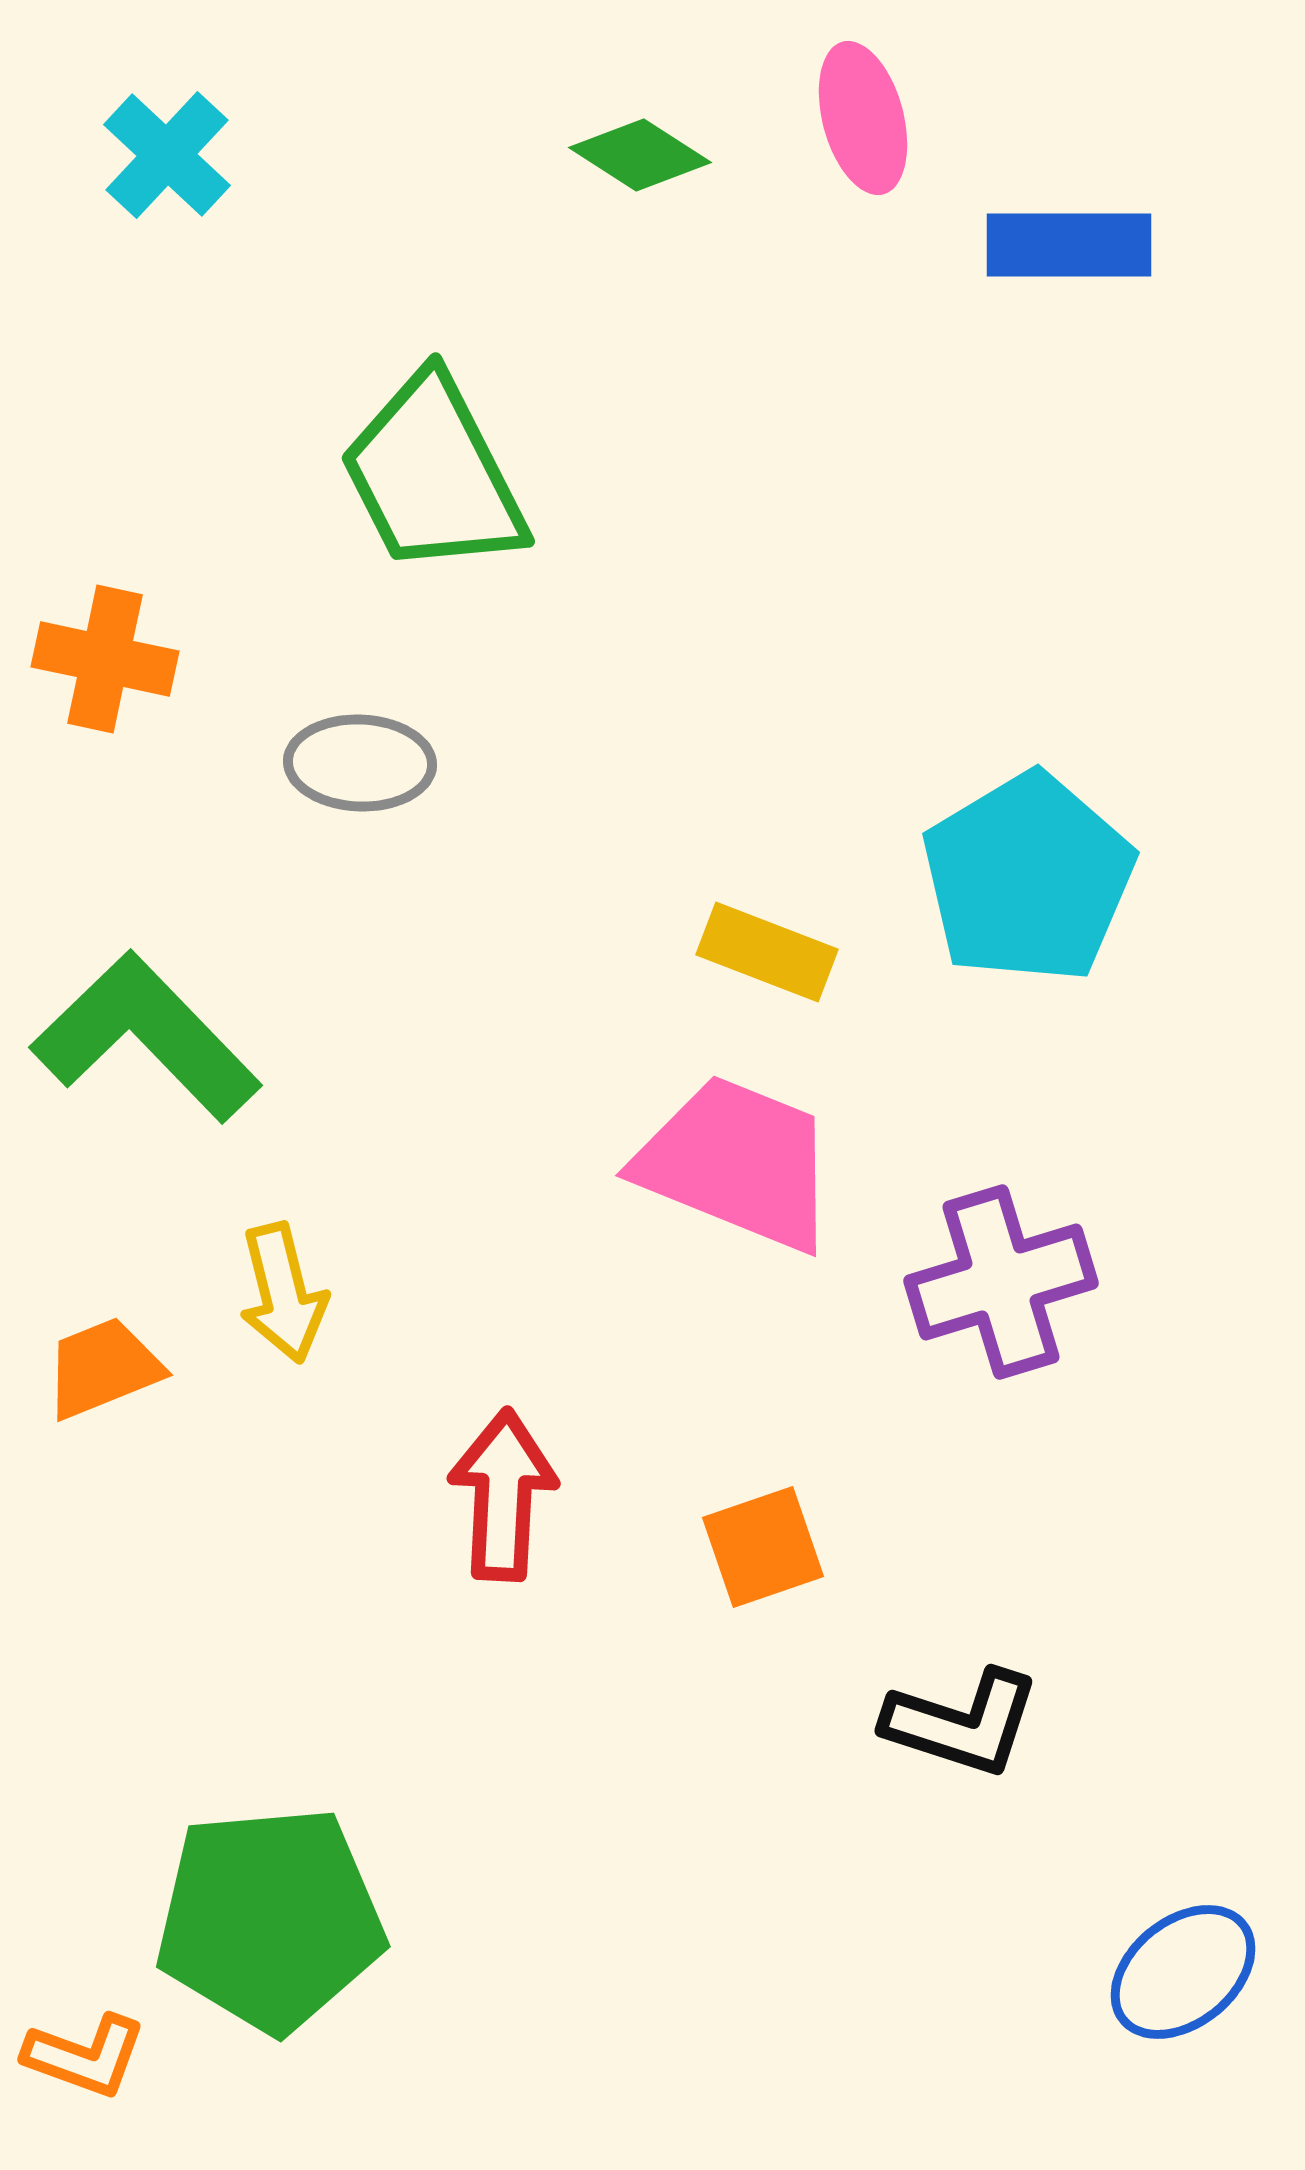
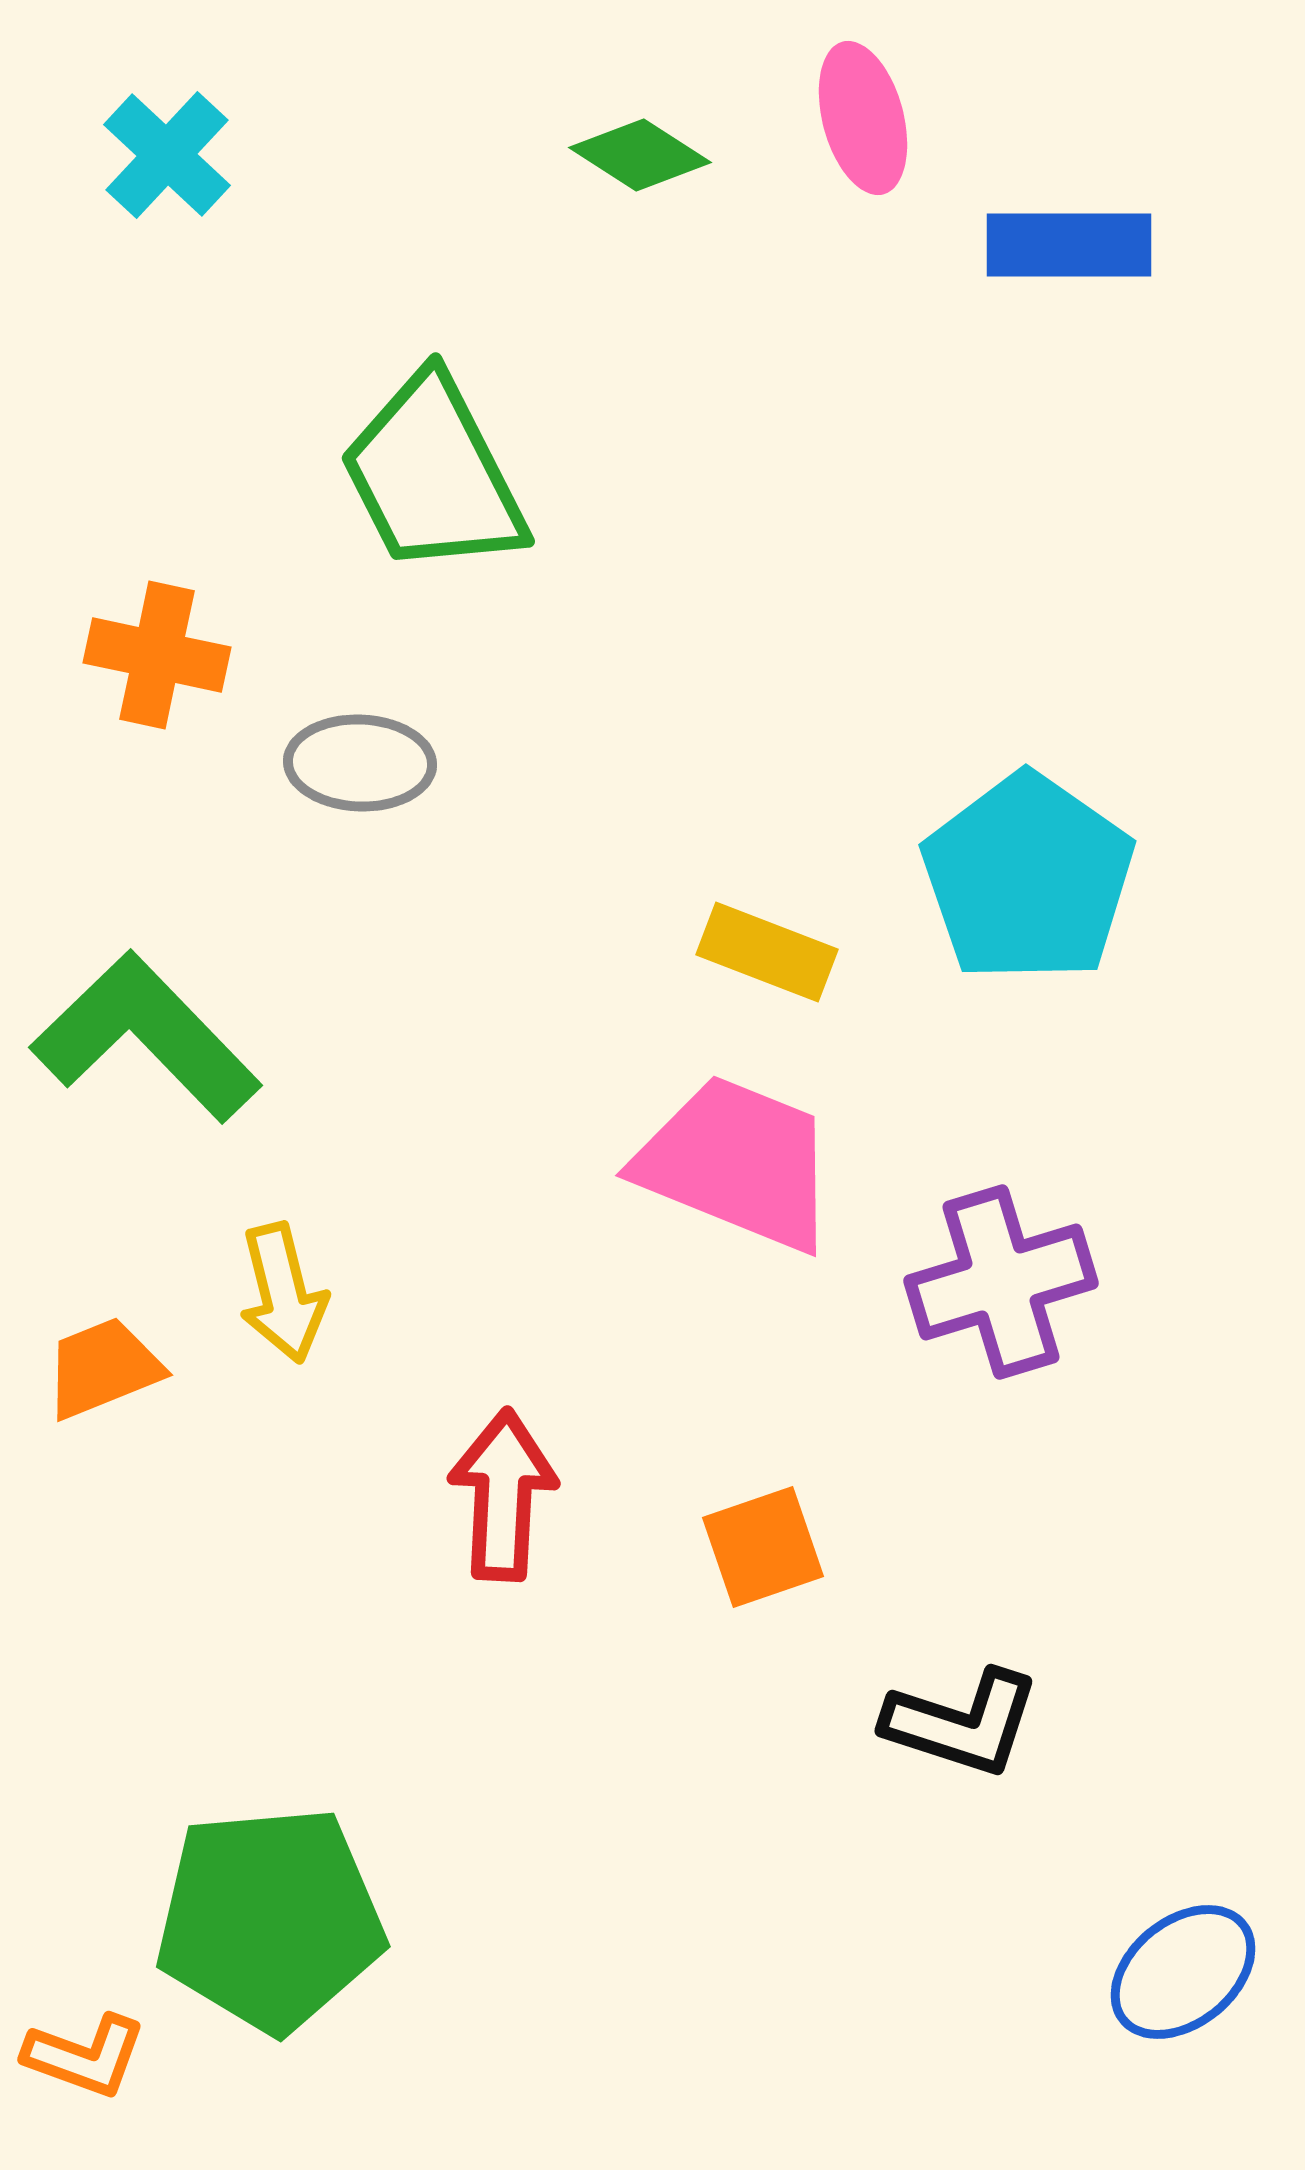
orange cross: moved 52 px right, 4 px up
cyan pentagon: rotated 6 degrees counterclockwise
